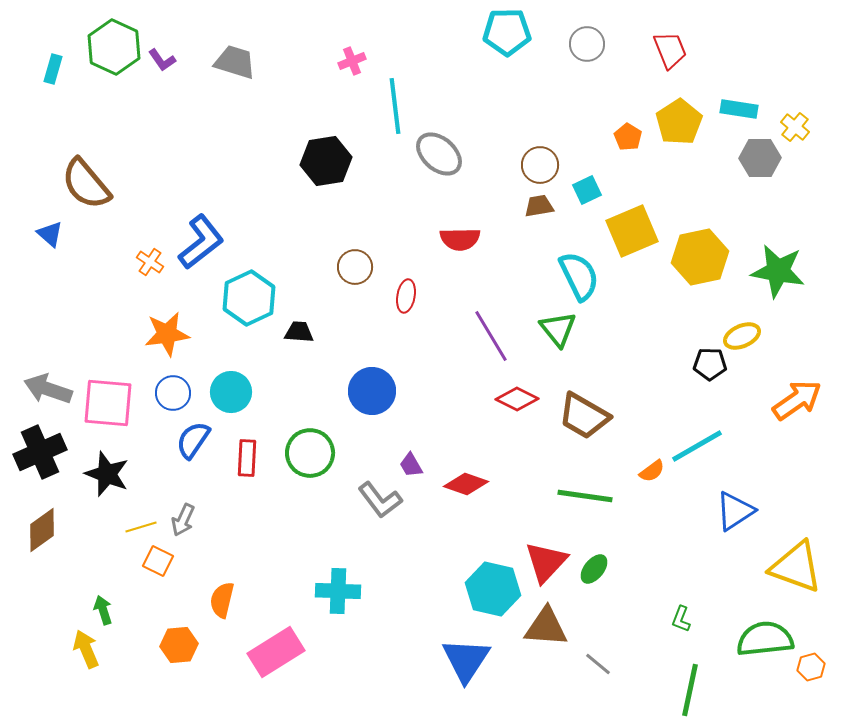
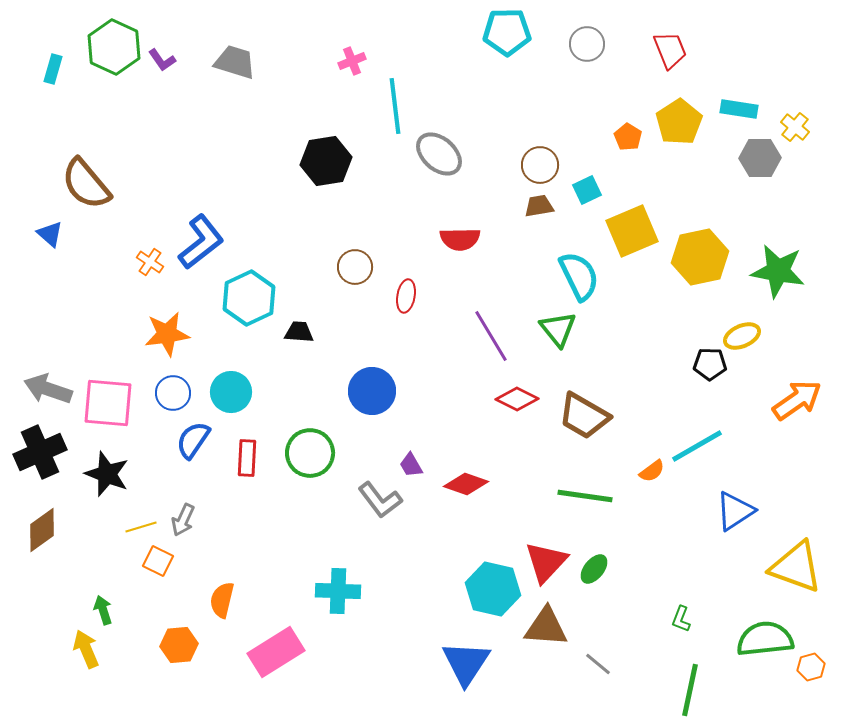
blue triangle at (466, 660): moved 3 px down
